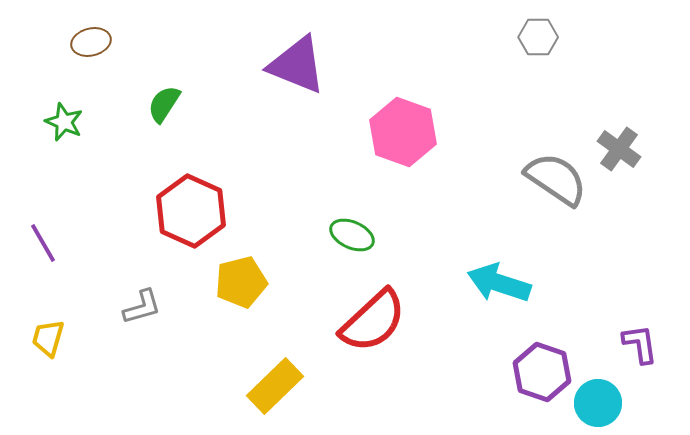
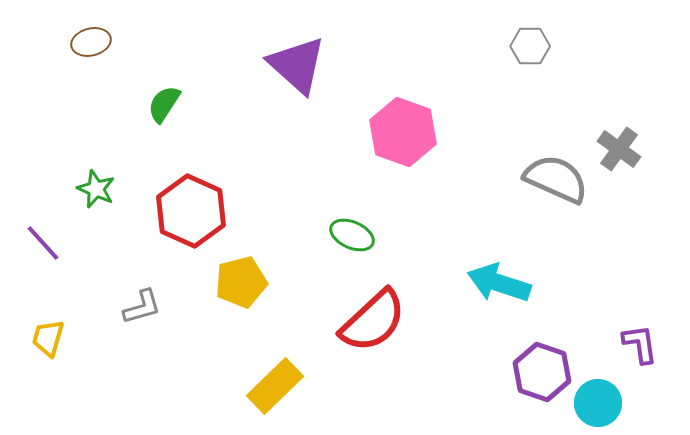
gray hexagon: moved 8 px left, 9 px down
purple triangle: rotated 20 degrees clockwise
green star: moved 32 px right, 67 px down
gray semicircle: rotated 10 degrees counterclockwise
purple line: rotated 12 degrees counterclockwise
